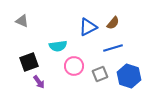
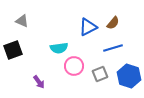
cyan semicircle: moved 1 px right, 2 px down
black square: moved 16 px left, 12 px up
